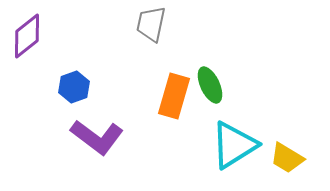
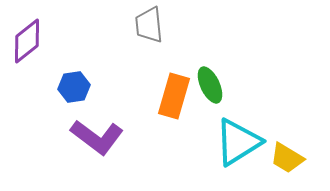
gray trapezoid: moved 2 px left, 1 px down; rotated 18 degrees counterclockwise
purple diamond: moved 5 px down
blue hexagon: rotated 12 degrees clockwise
cyan triangle: moved 4 px right, 3 px up
